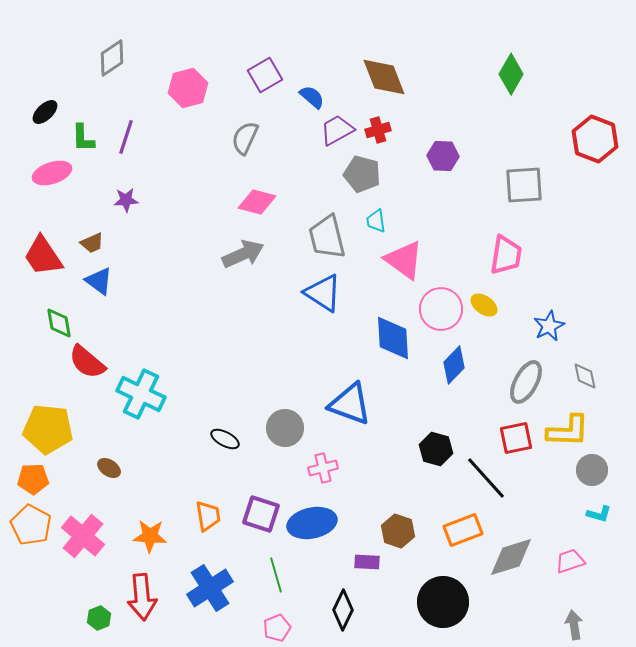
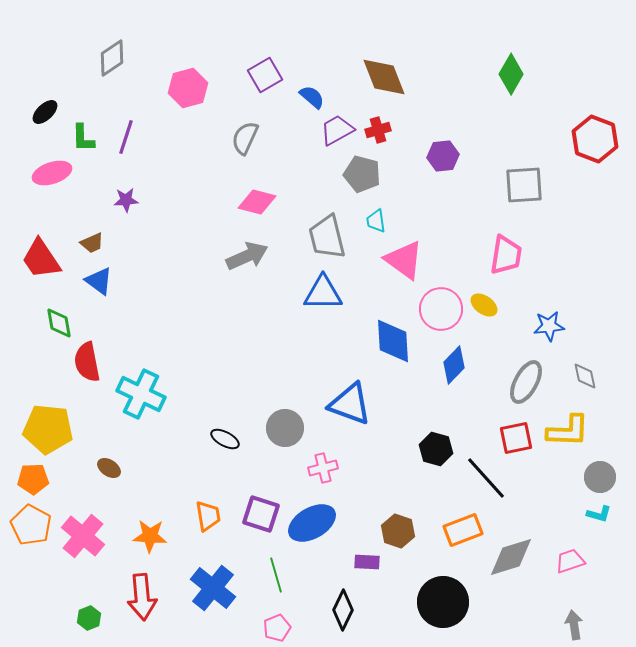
purple hexagon at (443, 156): rotated 8 degrees counterclockwise
gray arrow at (243, 254): moved 4 px right, 2 px down
red trapezoid at (43, 256): moved 2 px left, 3 px down
blue triangle at (323, 293): rotated 33 degrees counterclockwise
blue star at (549, 326): rotated 20 degrees clockwise
blue diamond at (393, 338): moved 3 px down
red semicircle at (87, 362): rotated 39 degrees clockwise
gray circle at (592, 470): moved 8 px right, 7 px down
blue ellipse at (312, 523): rotated 18 degrees counterclockwise
blue cross at (210, 588): moved 3 px right; rotated 18 degrees counterclockwise
green hexagon at (99, 618): moved 10 px left
